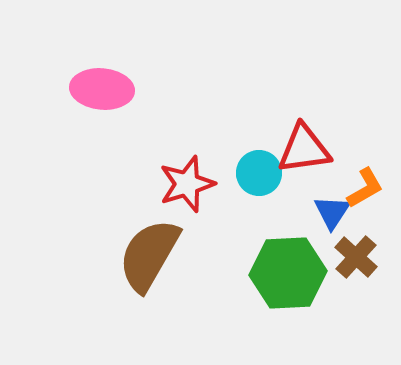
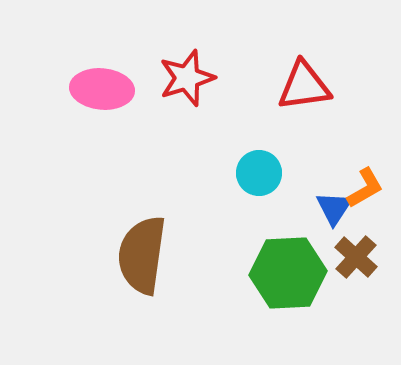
red triangle: moved 63 px up
red star: moved 106 px up
blue triangle: moved 2 px right, 4 px up
brown semicircle: moved 7 px left; rotated 22 degrees counterclockwise
